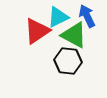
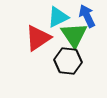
red triangle: moved 1 px right, 7 px down
green triangle: rotated 28 degrees clockwise
